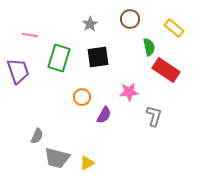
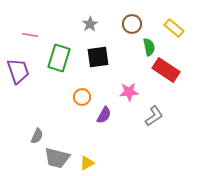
brown circle: moved 2 px right, 5 px down
gray L-shape: rotated 40 degrees clockwise
